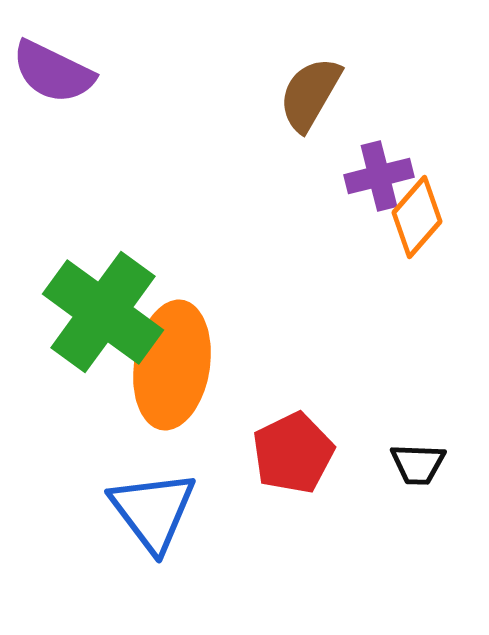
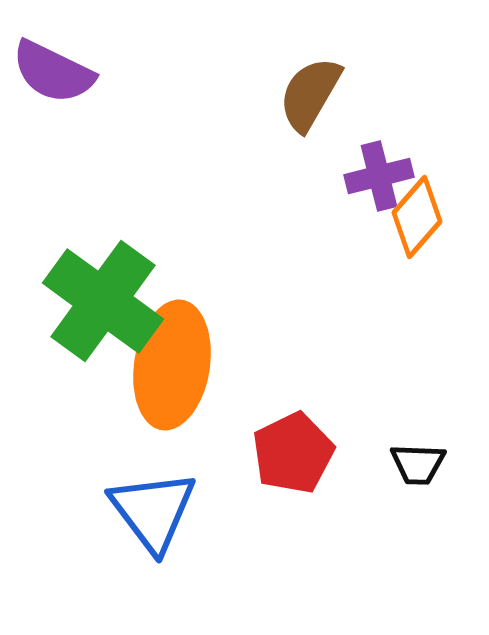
green cross: moved 11 px up
